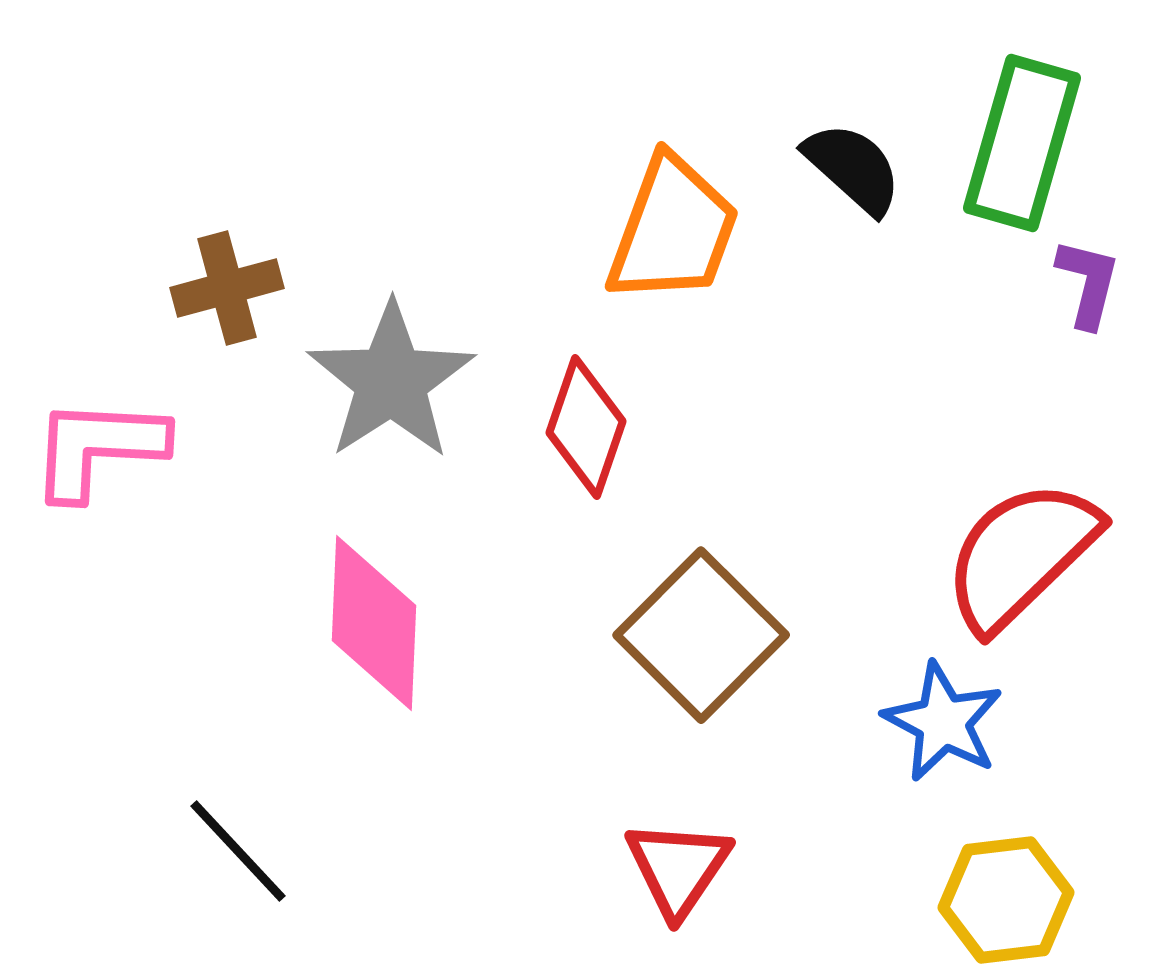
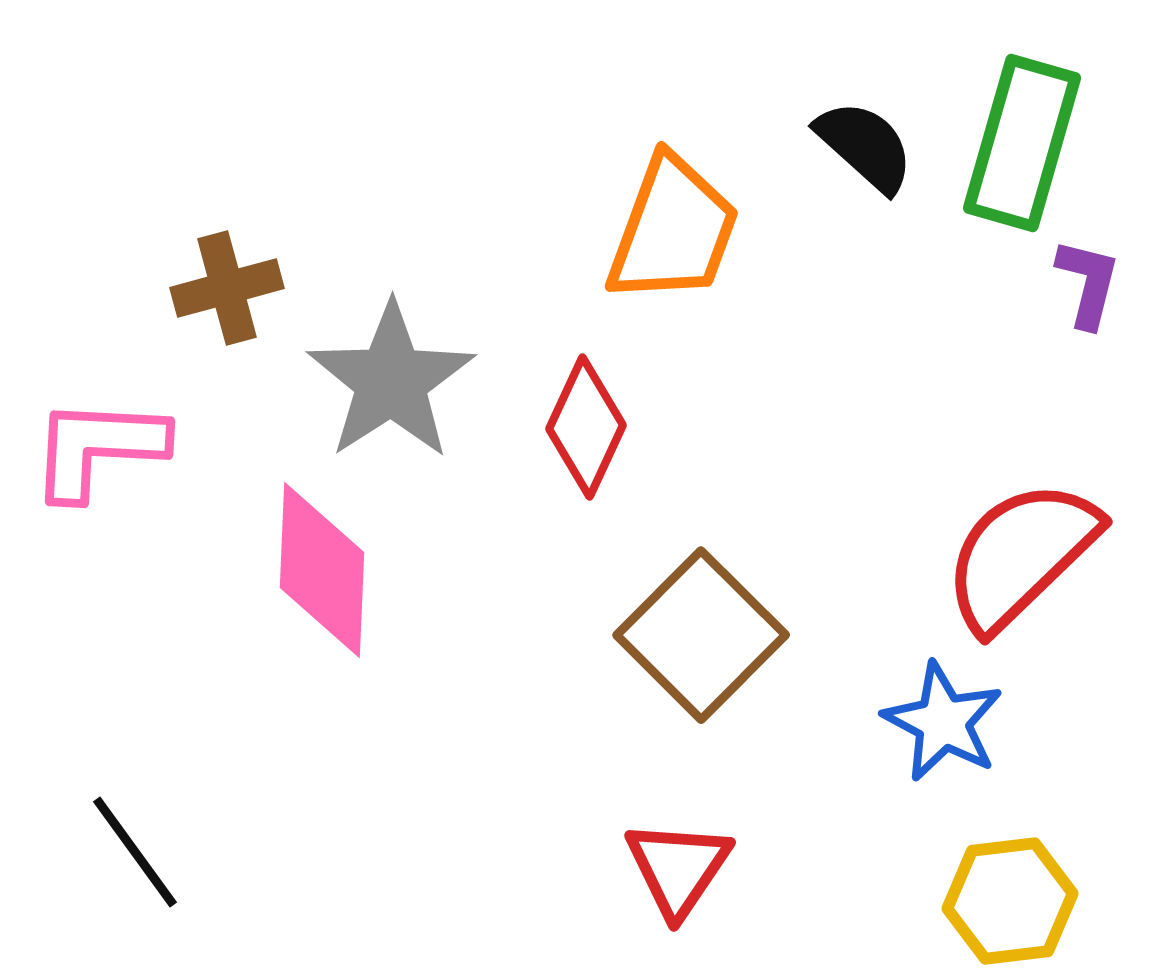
black semicircle: moved 12 px right, 22 px up
red diamond: rotated 6 degrees clockwise
pink diamond: moved 52 px left, 53 px up
black line: moved 103 px left, 1 px down; rotated 7 degrees clockwise
yellow hexagon: moved 4 px right, 1 px down
